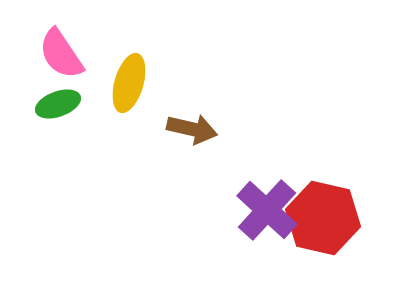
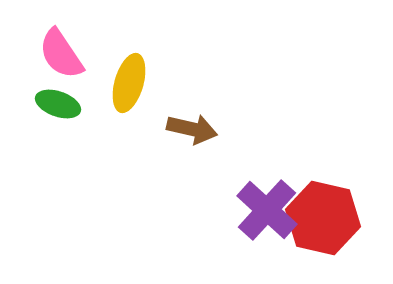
green ellipse: rotated 39 degrees clockwise
